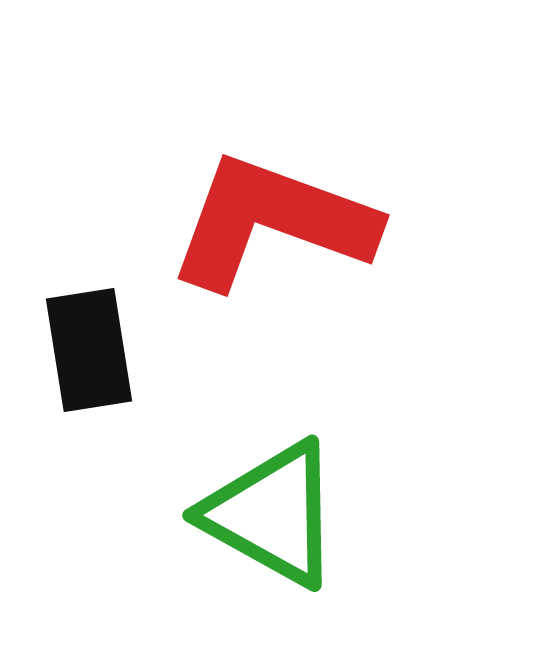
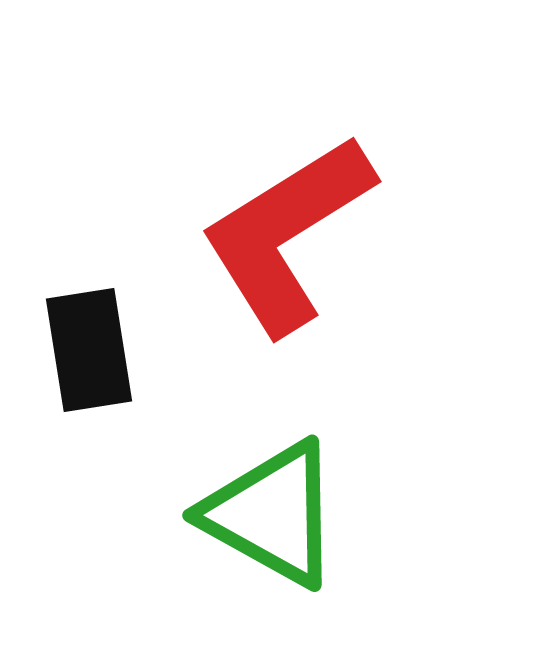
red L-shape: moved 15 px right, 12 px down; rotated 52 degrees counterclockwise
